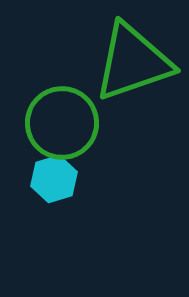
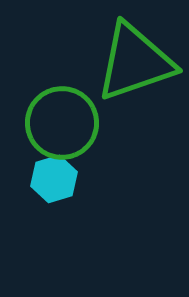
green triangle: moved 2 px right
